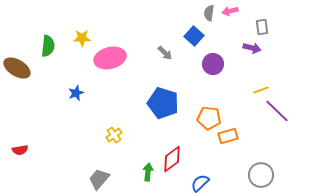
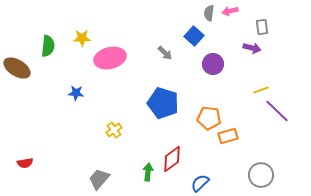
blue star: rotated 28 degrees clockwise
yellow cross: moved 5 px up
red semicircle: moved 5 px right, 13 px down
